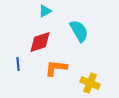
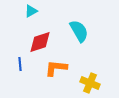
cyan triangle: moved 14 px left
blue line: moved 2 px right
